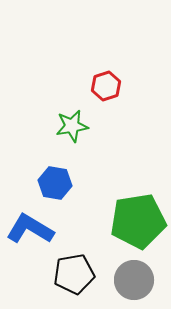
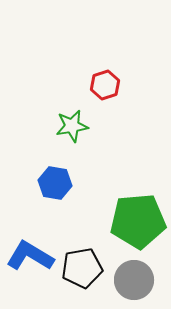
red hexagon: moved 1 px left, 1 px up
green pentagon: rotated 4 degrees clockwise
blue L-shape: moved 27 px down
black pentagon: moved 8 px right, 6 px up
